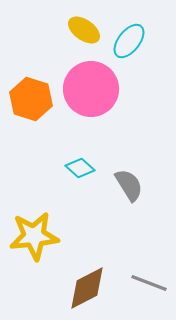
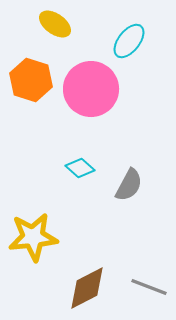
yellow ellipse: moved 29 px left, 6 px up
orange hexagon: moved 19 px up
gray semicircle: rotated 60 degrees clockwise
yellow star: moved 1 px left, 1 px down
gray line: moved 4 px down
